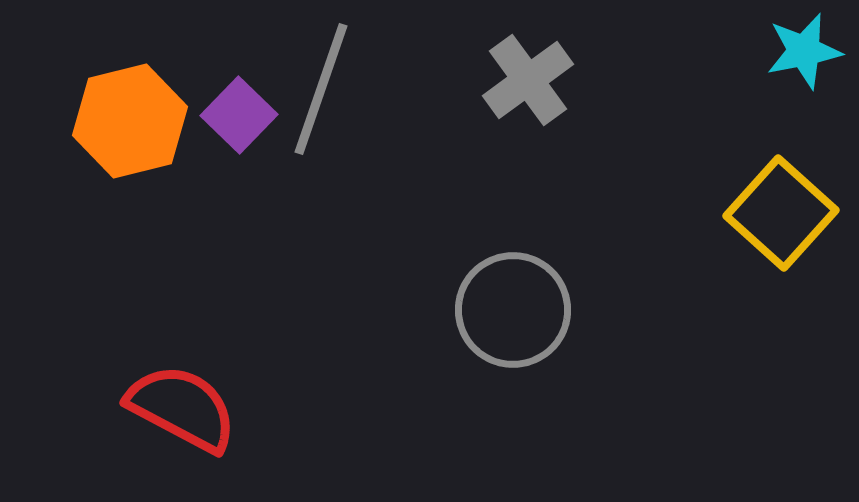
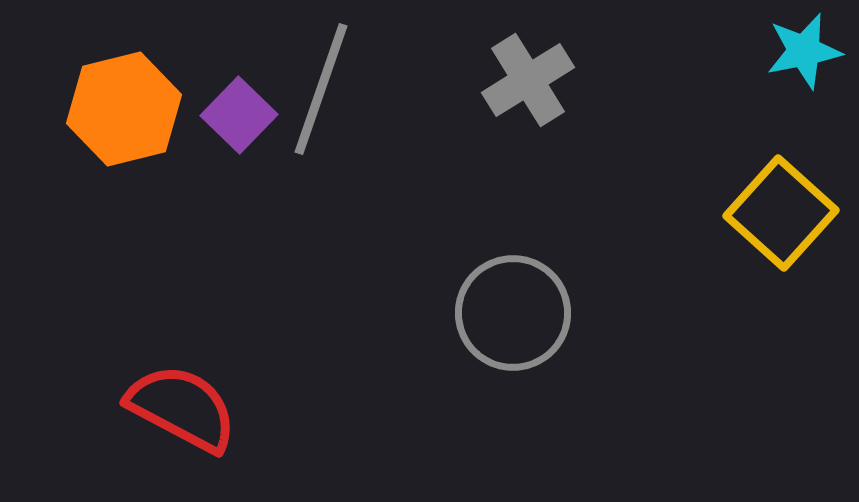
gray cross: rotated 4 degrees clockwise
orange hexagon: moved 6 px left, 12 px up
gray circle: moved 3 px down
